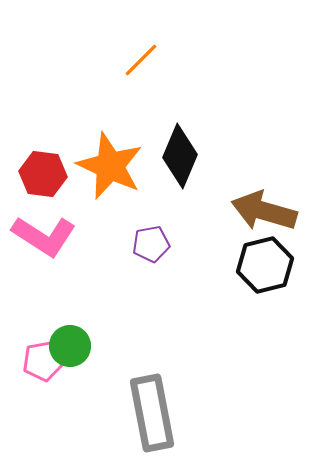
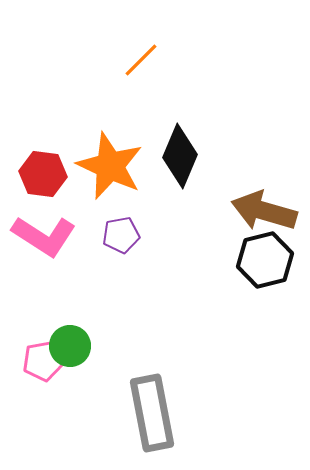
purple pentagon: moved 30 px left, 9 px up
black hexagon: moved 5 px up
